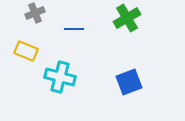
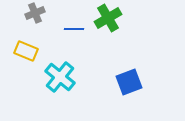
green cross: moved 19 px left
cyan cross: rotated 24 degrees clockwise
